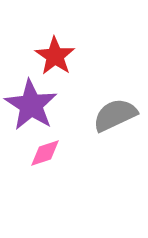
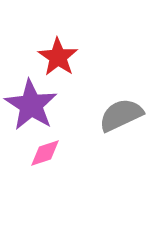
red star: moved 3 px right, 1 px down
gray semicircle: moved 6 px right
